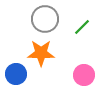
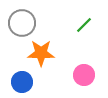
gray circle: moved 23 px left, 4 px down
green line: moved 2 px right, 2 px up
blue circle: moved 6 px right, 8 px down
